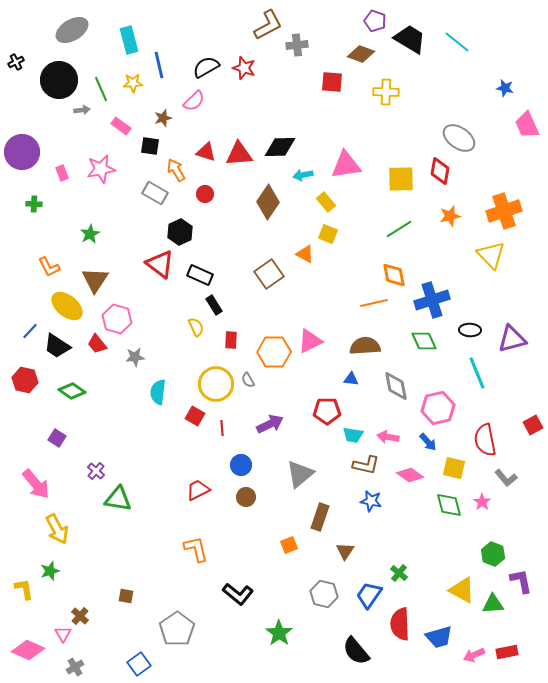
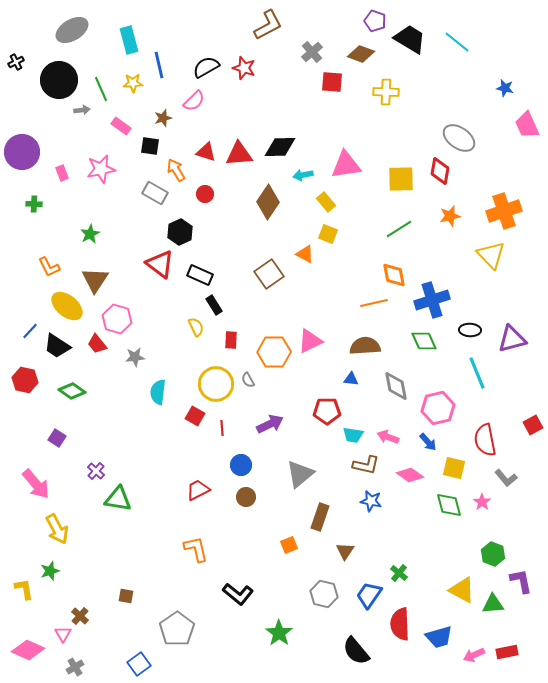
gray cross at (297, 45): moved 15 px right, 7 px down; rotated 35 degrees counterclockwise
pink arrow at (388, 437): rotated 10 degrees clockwise
